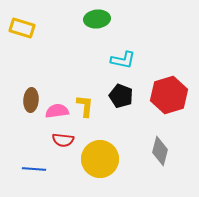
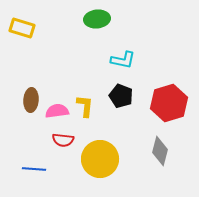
red hexagon: moved 8 px down
